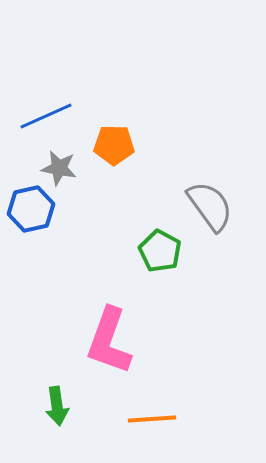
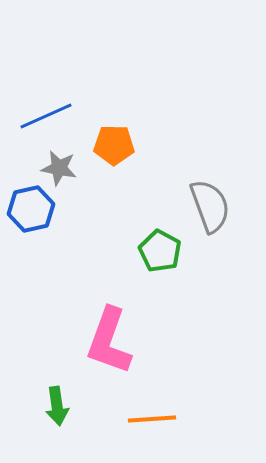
gray semicircle: rotated 16 degrees clockwise
